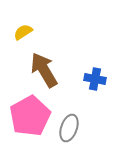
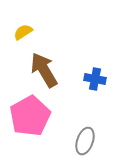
gray ellipse: moved 16 px right, 13 px down
